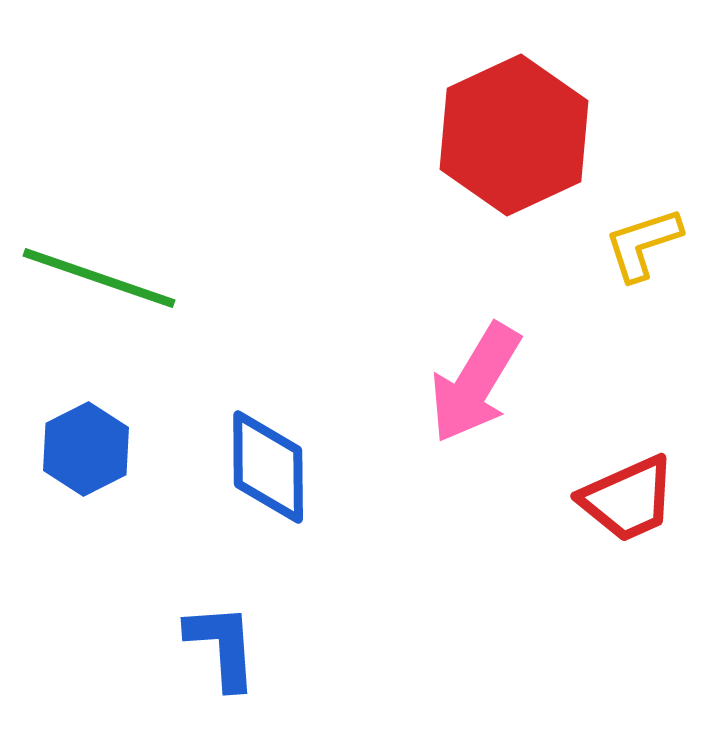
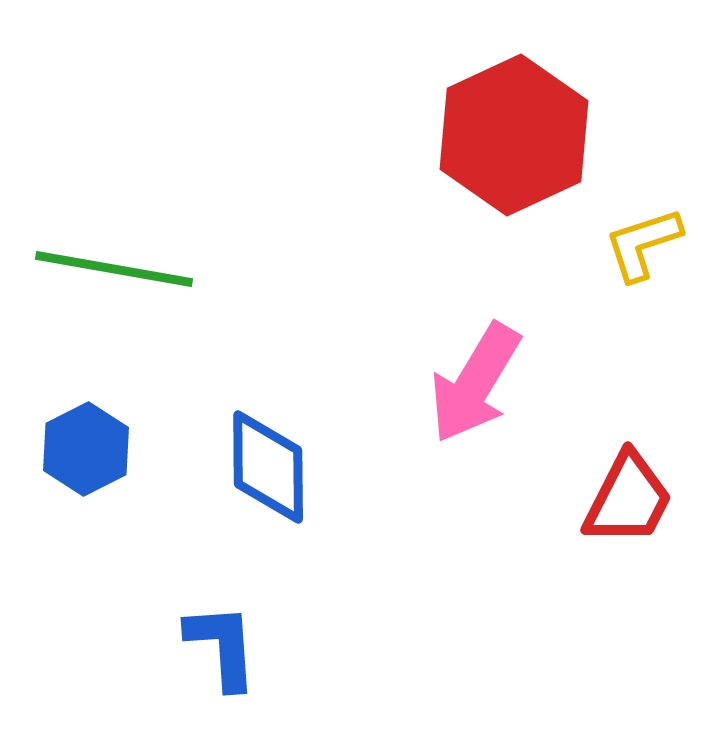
green line: moved 15 px right, 9 px up; rotated 9 degrees counterclockwise
red trapezoid: rotated 39 degrees counterclockwise
